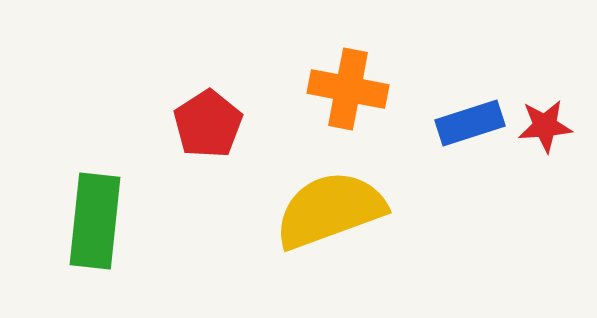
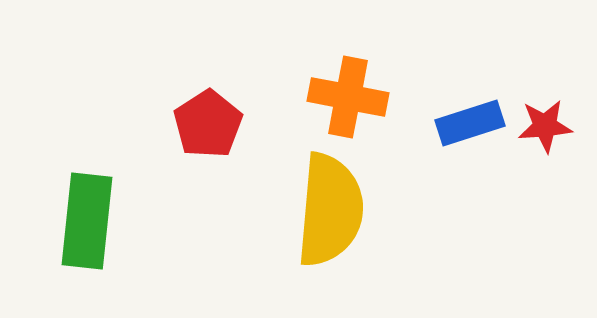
orange cross: moved 8 px down
yellow semicircle: rotated 115 degrees clockwise
green rectangle: moved 8 px left
